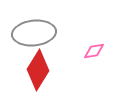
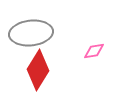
gray ellipse: moved 3 px left
